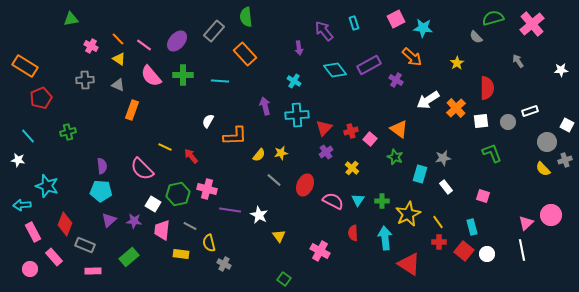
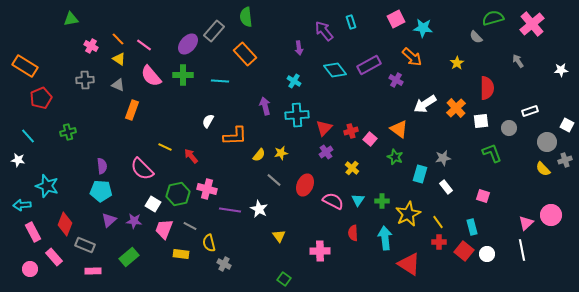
cyan rectangle at (354, 23): moved 3 px left, 1 px up
purple ellipse at (177, 41): moved 11 px right, 3 px down
white arrow at (428, 100): moved 3 px left, 4 px down
gray circle at (508, 122): moved 1 px right, 6 px down
white star at (259, 215): moved 6 px up
pink trapezoid at (162, 230): moved 2 px right, 1 px up; rotated 15 degrees clockwise
pink cross at (320, 251): rotated 30 degrees counterclockwise
